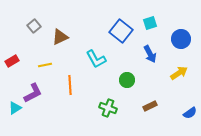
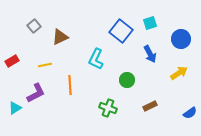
cyan L-shape: rotated 55 degrees clockwise
purple L-shape: moved 3 px right
